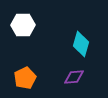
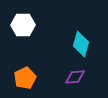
purple diamond: moved 1 px right
